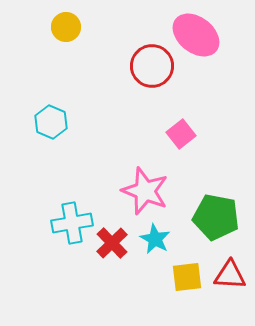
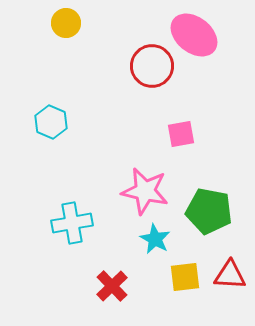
yellow circle: moved 4 px up
pink ellipse: moved 2 px left
pink square: rotated 28 degrees clockwise
pink star: rotated 9 degrees counterclockwise
green pentagon: moved 7 px left, 6 px up
red cross: moved 43 px down
yellow square: moved 2 px left
